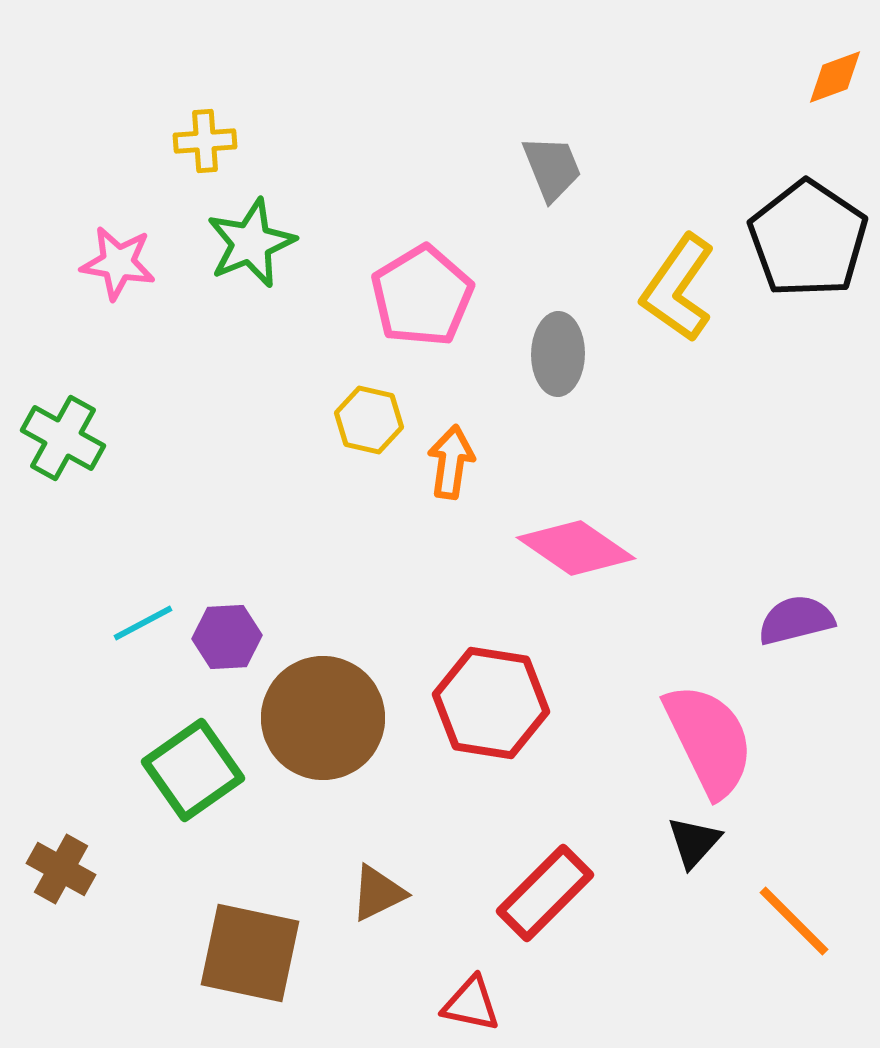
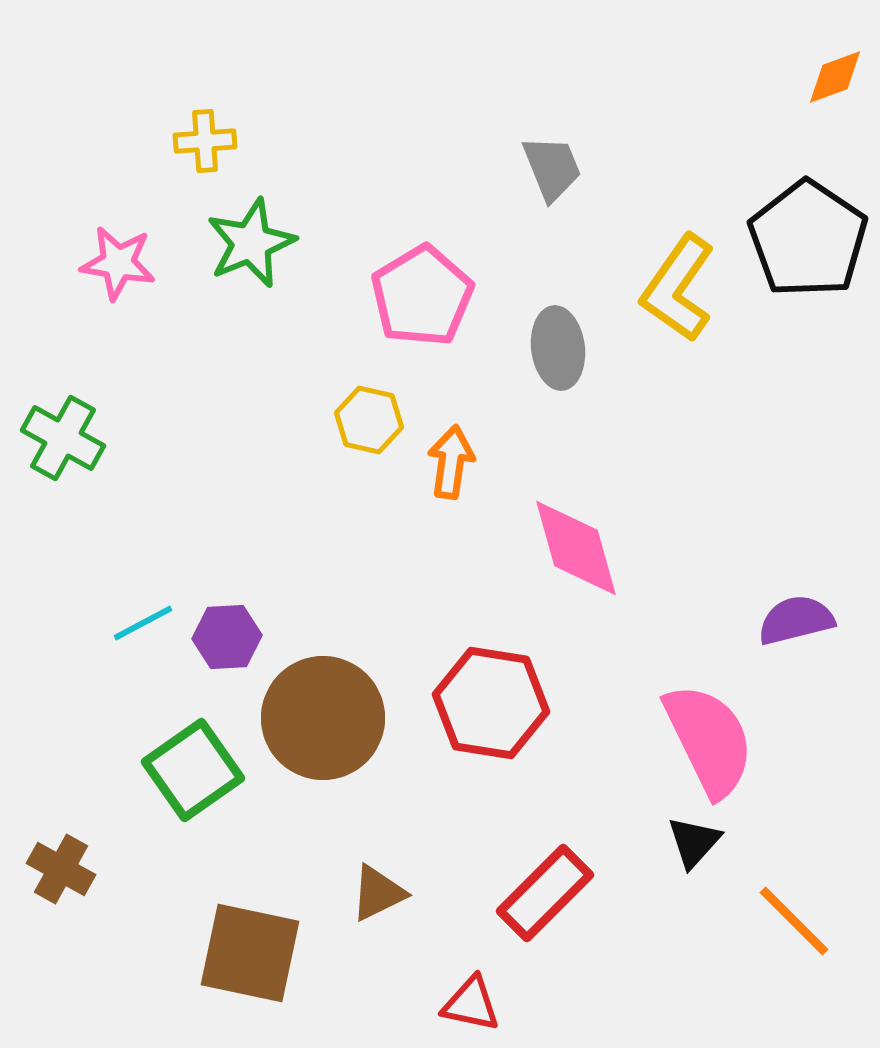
gray ellipse: moved 6 px up; rotated 8 degrees counterclockwise
pink diamond: rotated 40 degrees clockwise
